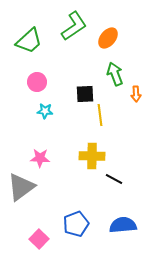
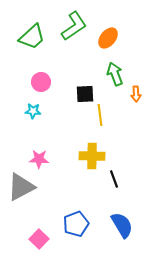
green trapezoid: moved 3 px right, 4 px up
pink circle: moved 4 px right
cyan star: moved 12 px left
pink star: moved 1 px left, 1 px down
black line: rotated 42 degrees clockwise
gray triangle: rotated 8 degrees clockwise
blue semicircle: moved 1 px left; rotated 64 degrees clockwise
